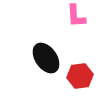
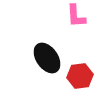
black ellipse: moved 1 px right
